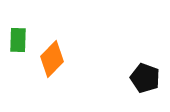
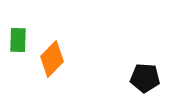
black pentagon: rotated 16 degrees counterclockwise
